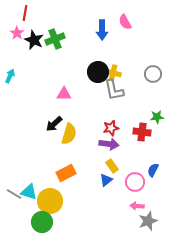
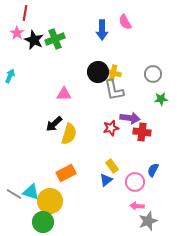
green star: moved 4 px right, 18 px up
purple arrow: moved 21 px right, 26 px up
cyan triangle: moved 2 px right
green circle: moved 1 px right
